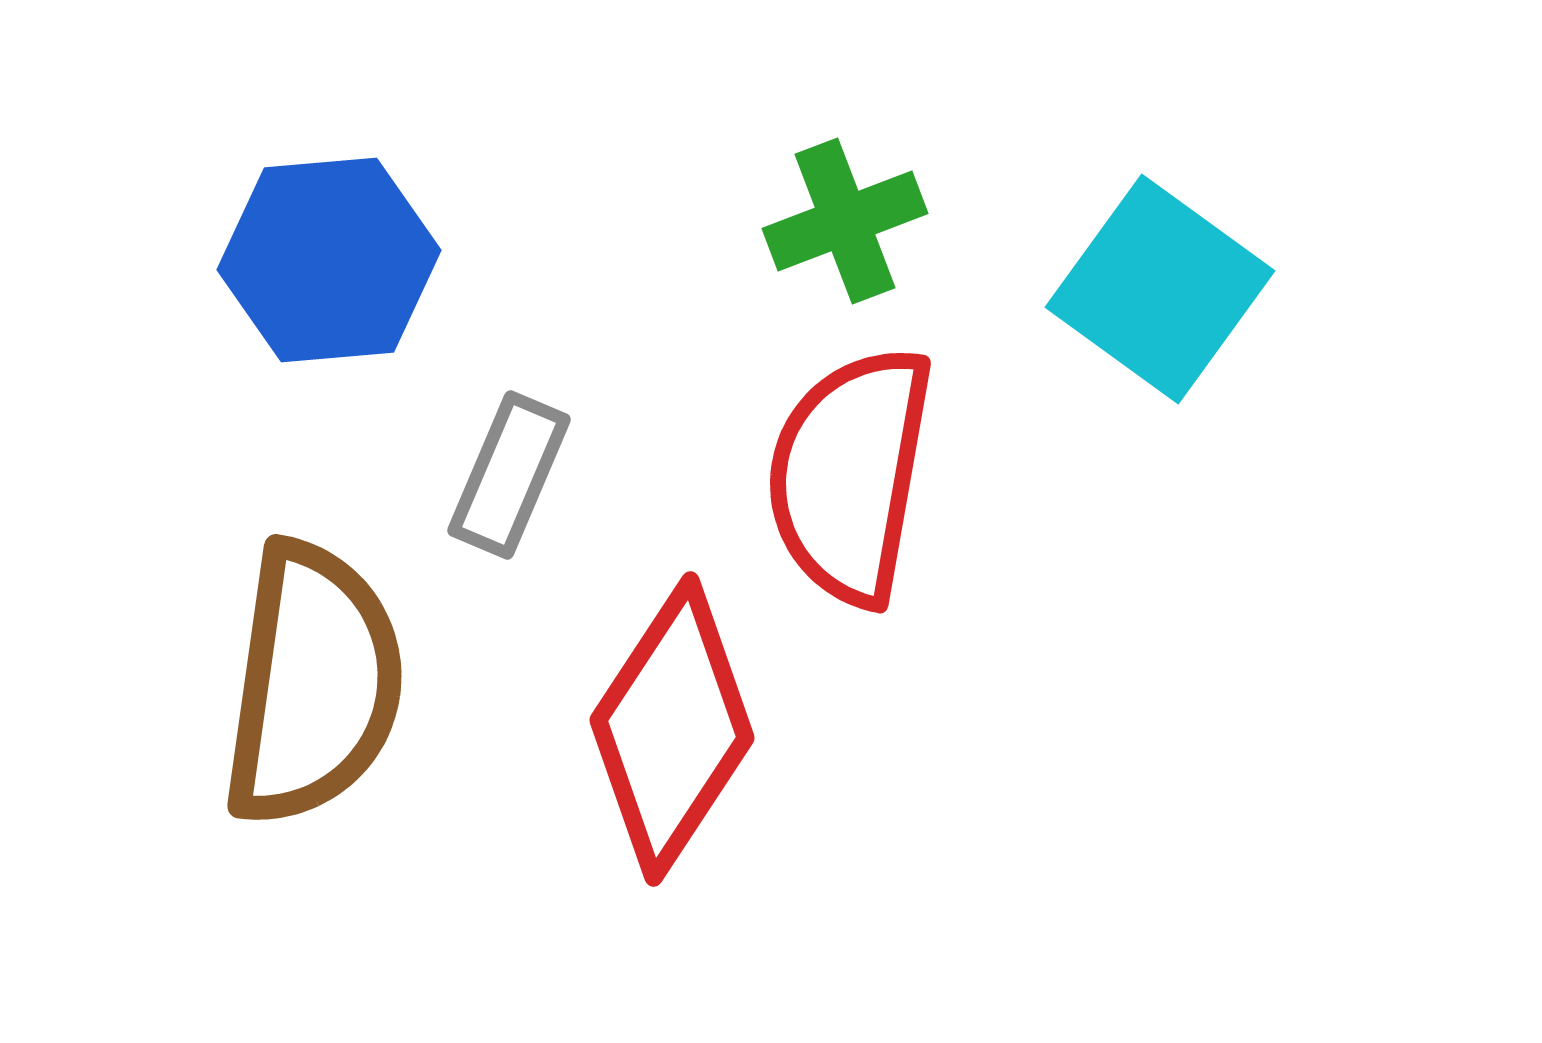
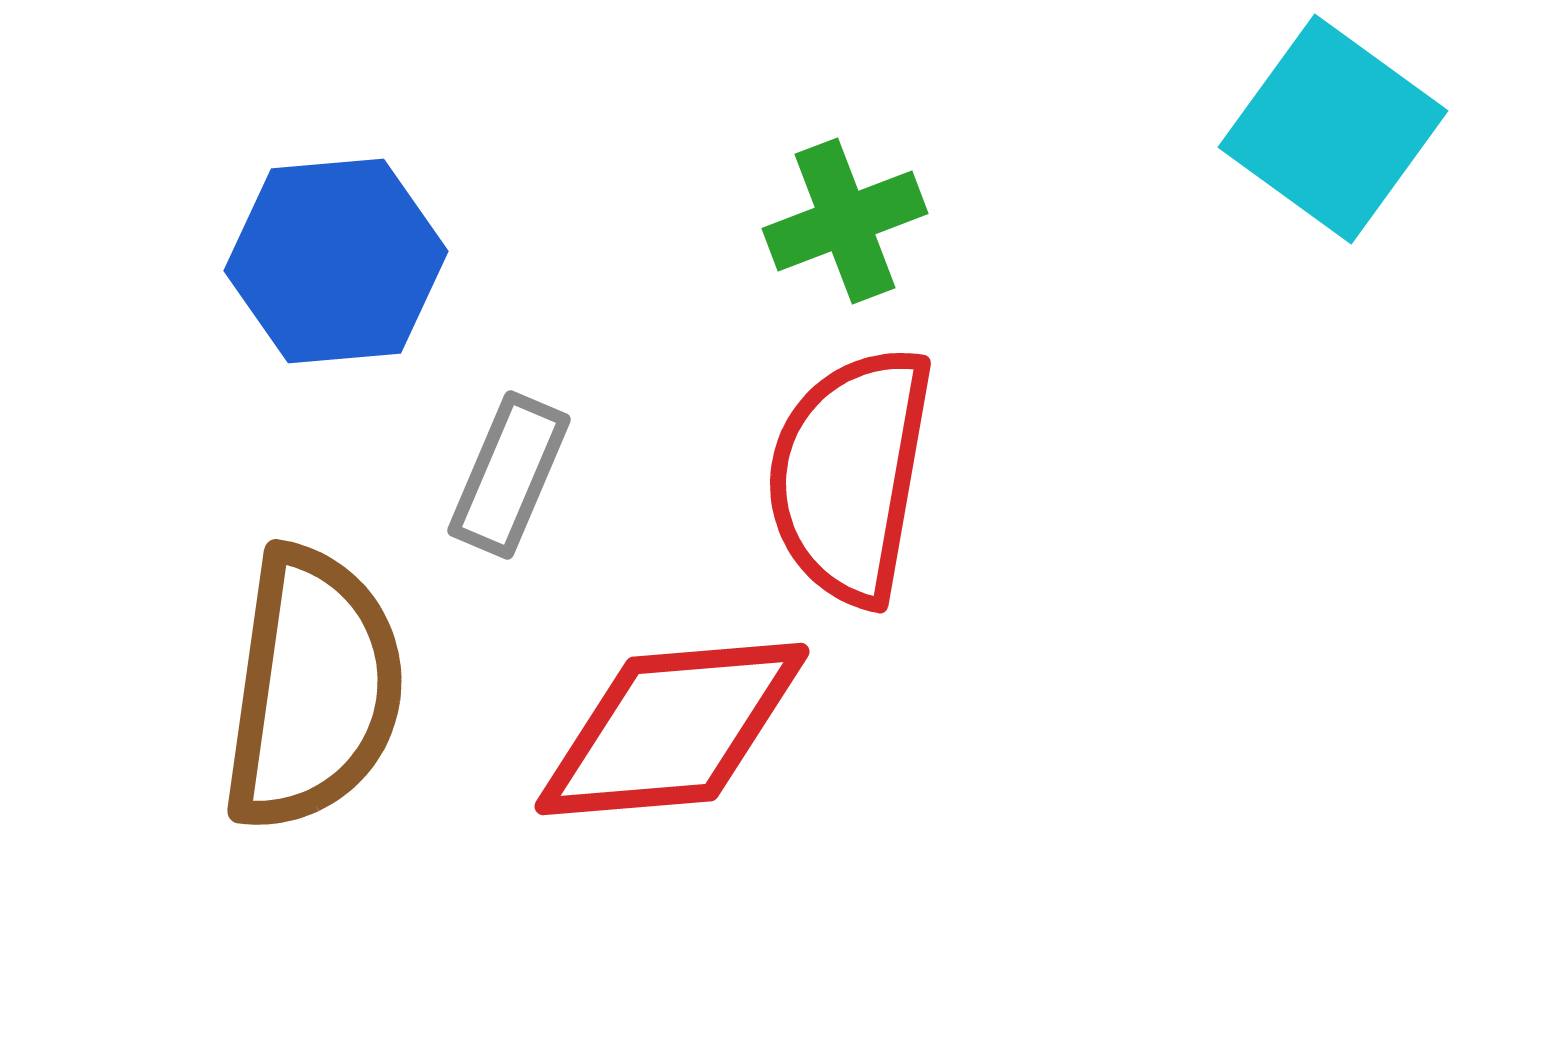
blue hexagon: moved 7 px right, 1 px down
cyan square: moved 173 px right, 160 px up
brown semicircle: moved 5 px down
red diamond: rotated 52 degrees clockwise
